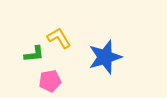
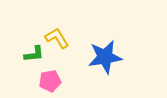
yellow L-shape: moved 2 px left
blue star: rotated 8 degrees clockwise
